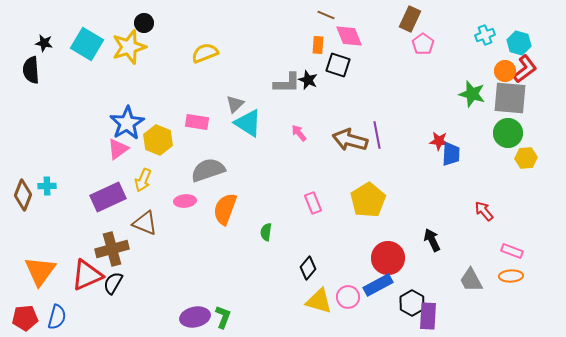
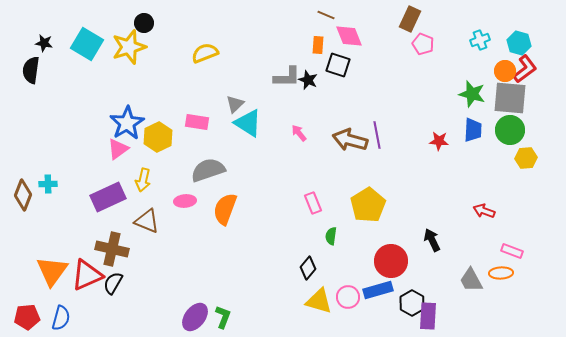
cyan cross at (485, 35): moved 5 px left, 5 px down
pink pentagon at (423, 44): rotated 15 degrees counterclockwise
black semicircle at (31, 70): rotated 12 degrees clockwise
gray L-shape at (287, 83): moved 6 px up
green circle at (508, 133): moved 2 px right, 3 px up
yellow hexagon at (158, 140): moved 3 px up; rotated 12 degrees clockwise
blue trapezoid at (451, 154): moved 22 px right, 24 px up
yellow arrow at (143, 180): rotated 10 degrees counterclockwise
cyan cross at (47, 186): moved 1 px right, 2 px up
yellow pentagon at (368, 200): moved 5 px down
red arrow at (484, 211): rotated 30 degrees counterclockwise
brown triangle at (145, 223): moved 2 px right, 2 px up
green semicircle at (266, 232): moved 65 px right, 4 px down
brown cross at (112, 249): rotated 28 degrees clockwise
red circle at (388, 258): moved 3 px right, 3 px down
orange triangle at (40, 271): moved 12 px right
orange ellipse at (511, 276): moved 10 px left, 3 px up
blue rectangle at (378, 285): moved 5 px down; rotated 12 degrees clockwise
blue semicircle at (57, 317): moved 4 px right, 1 px down
purple ellipse at (195, 317): rotated 40 degrees counterclockwise
red pentagon at (25, 318): moved 2 px right, 1 px up
